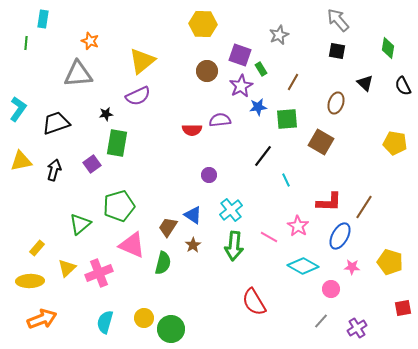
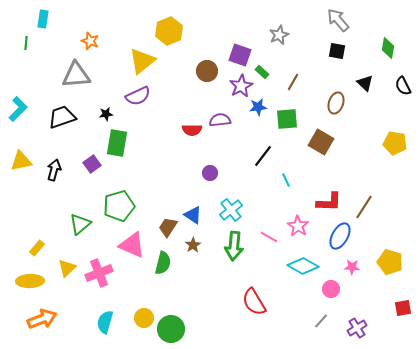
yellow hexagon at (203, 24): moved 34 px left, 7 px down; rotated 24 degrees counterclockwise
green rectangle at (261, 69): moved 1 px right, 3 px down; rotated 16 degrees counterclockwise
gray triangle at (78, 74): moved 2 px left, 1 px down
cyan L-shape at (18, 109): rotated 10 degrees clockwise
black trapezoid at (56, 123): moved 6 px right, 6 px up
purple circle at (209, 175): moved 1 px right, 2 px up
